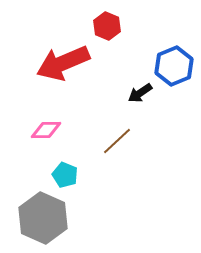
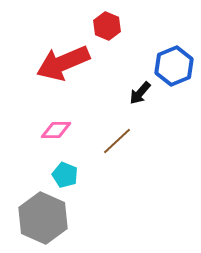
black arrow: rotated 15 degrees counterclockwise
pink diamond: moved 10 px right
